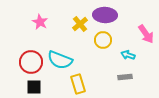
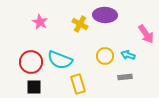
yellow cross: rotated 21 degrees counterclockwise
yellow circle: moved 2 px right, 16 px down
